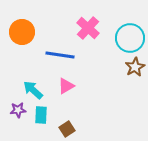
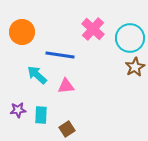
pink cross: moved 5 px right, 1 px down
pink triangle: rotated 24 degrees clockwise
cyan arrow: moved 4 px right, 15 px up
